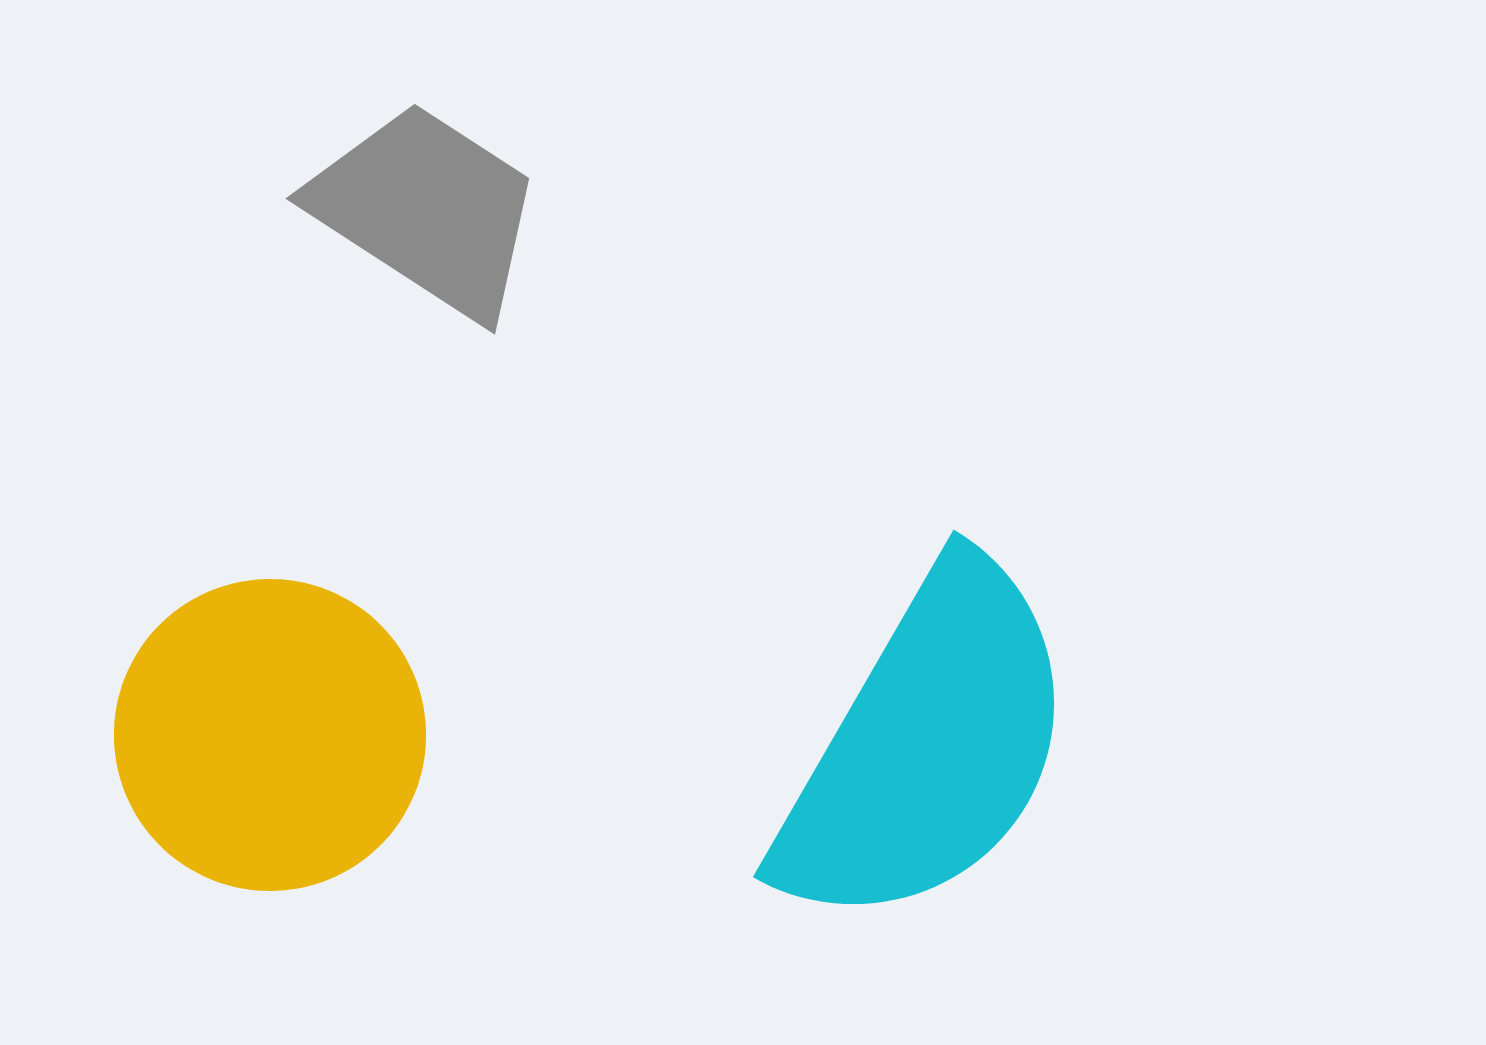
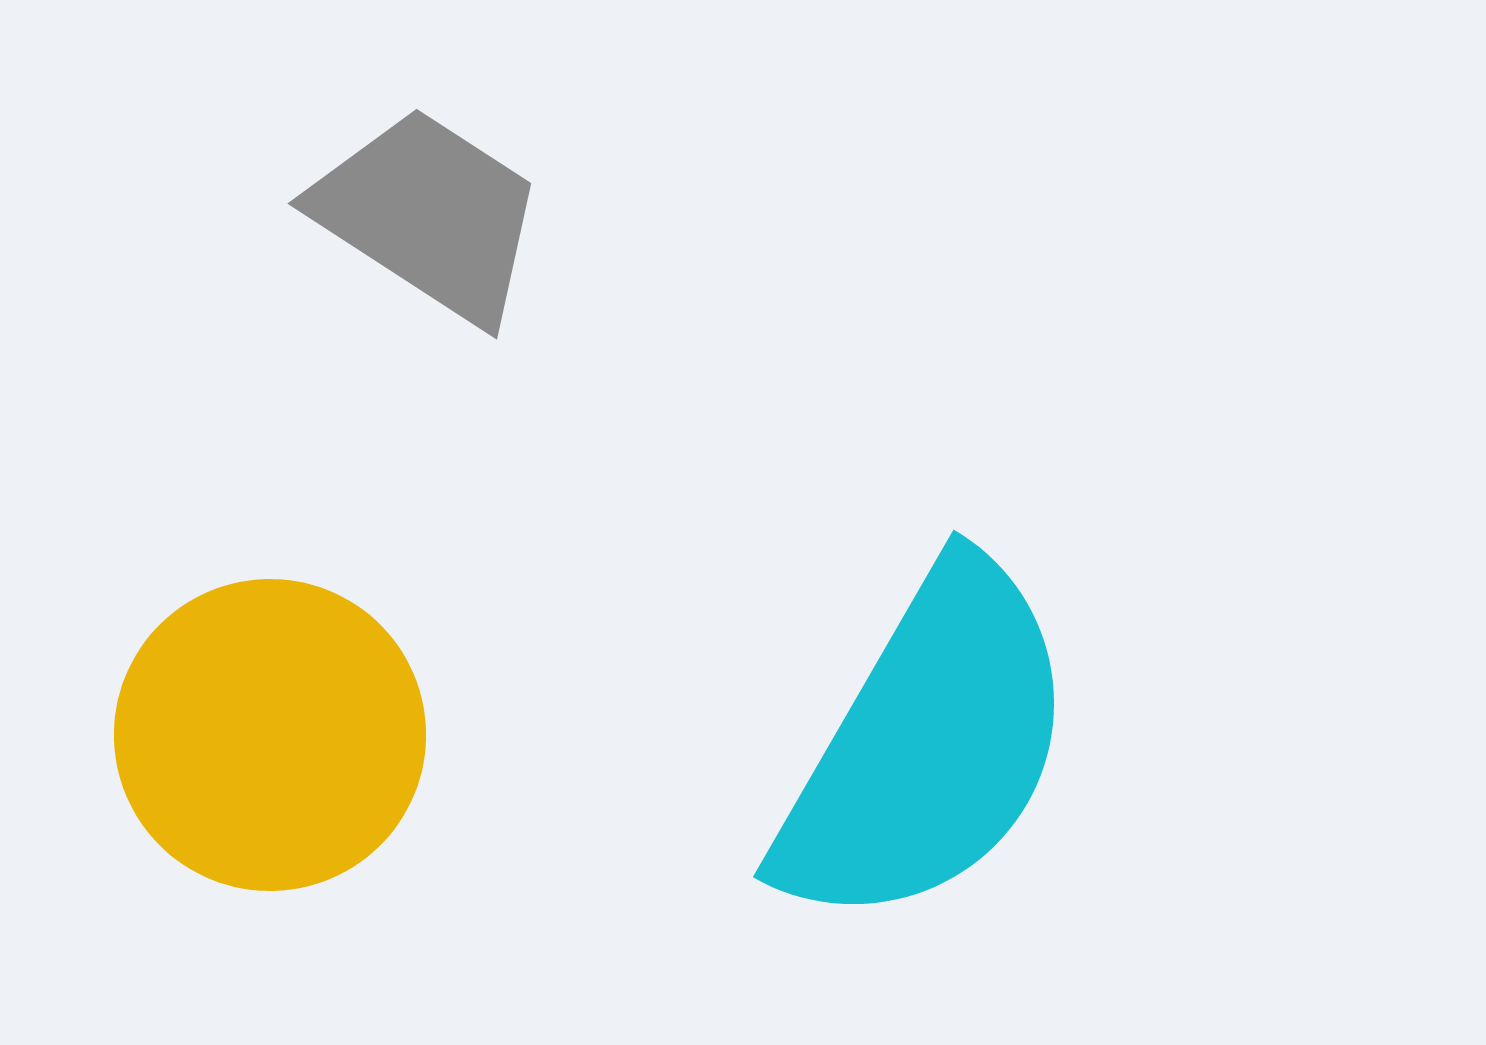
gray trapezoid: moved 2 px right, 5 px down
